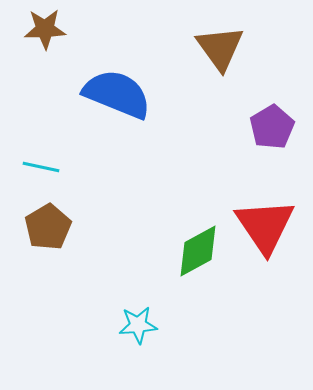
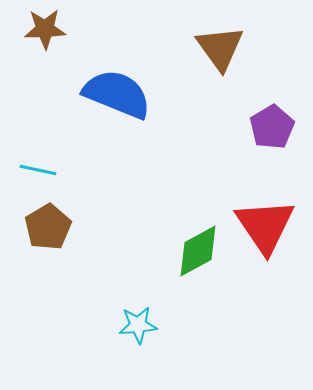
cyan line: moved 3 px left, 3 px down
